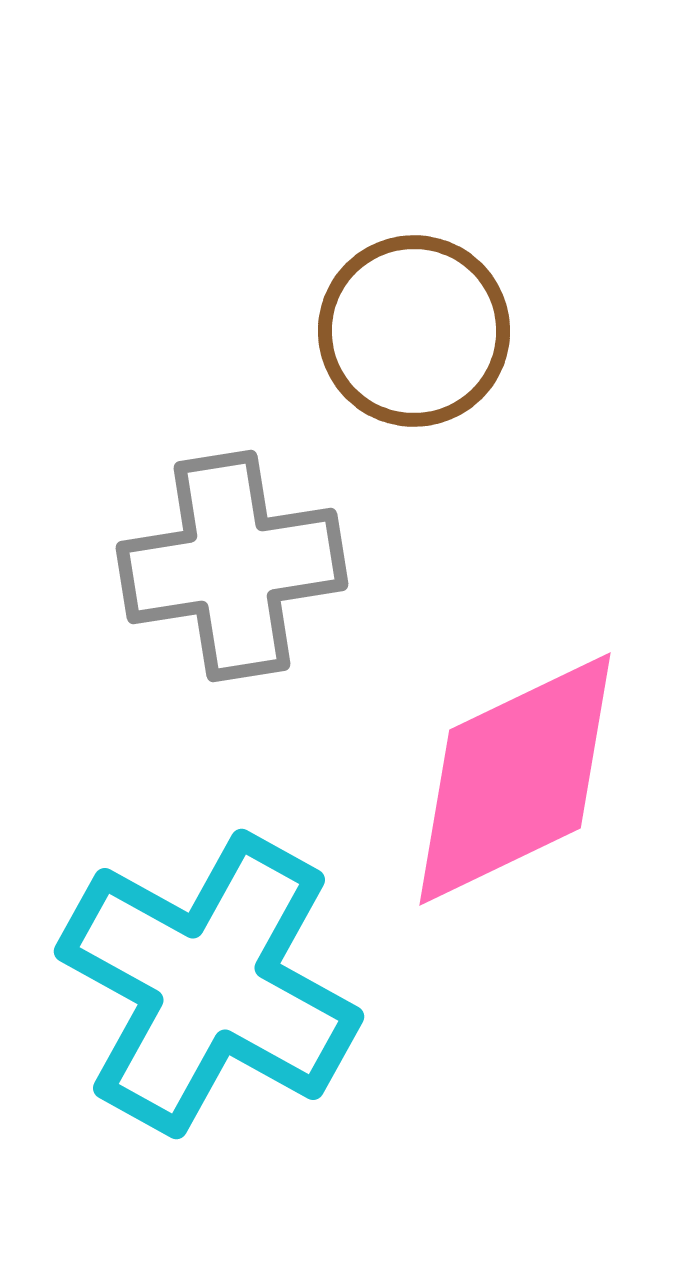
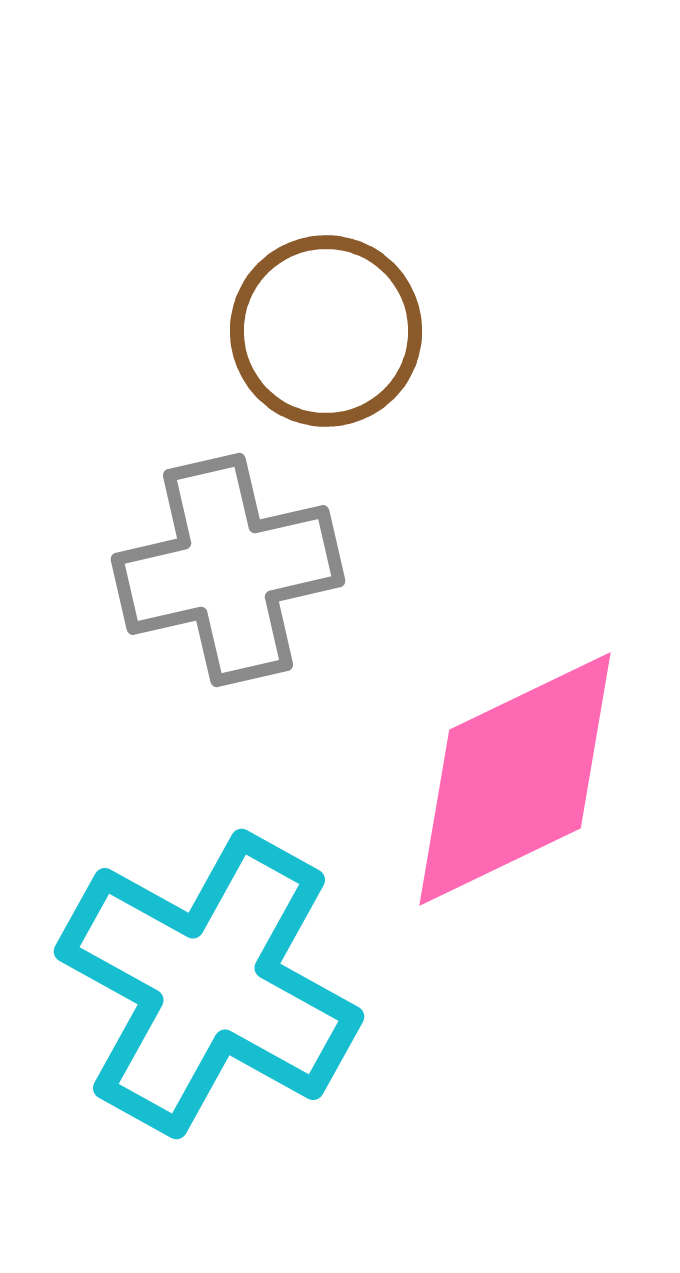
brown circle: moved 88 px left
gray cross: moved 4 px left, 4 px down; rotated 4 degrees counterclockwise
